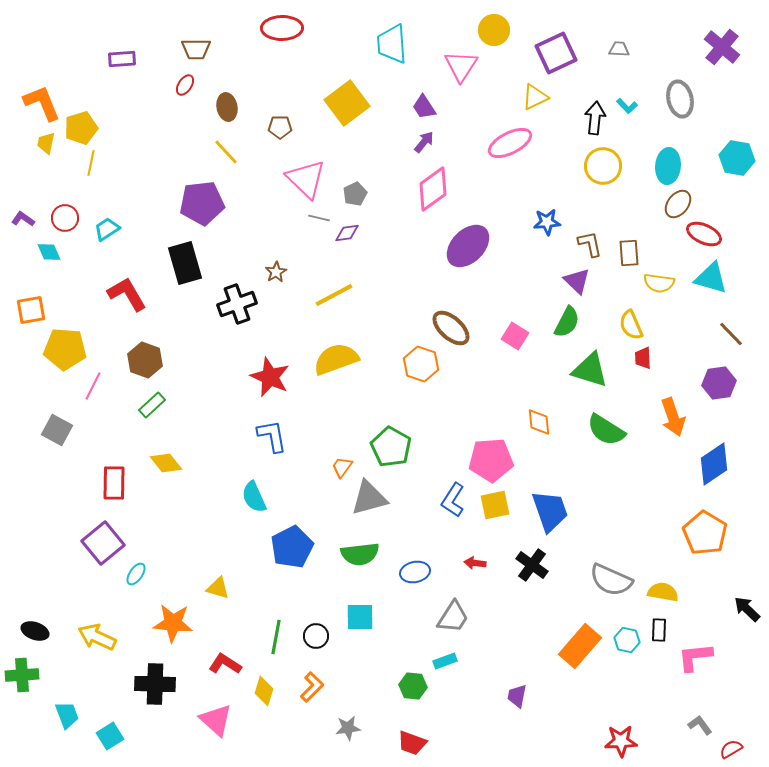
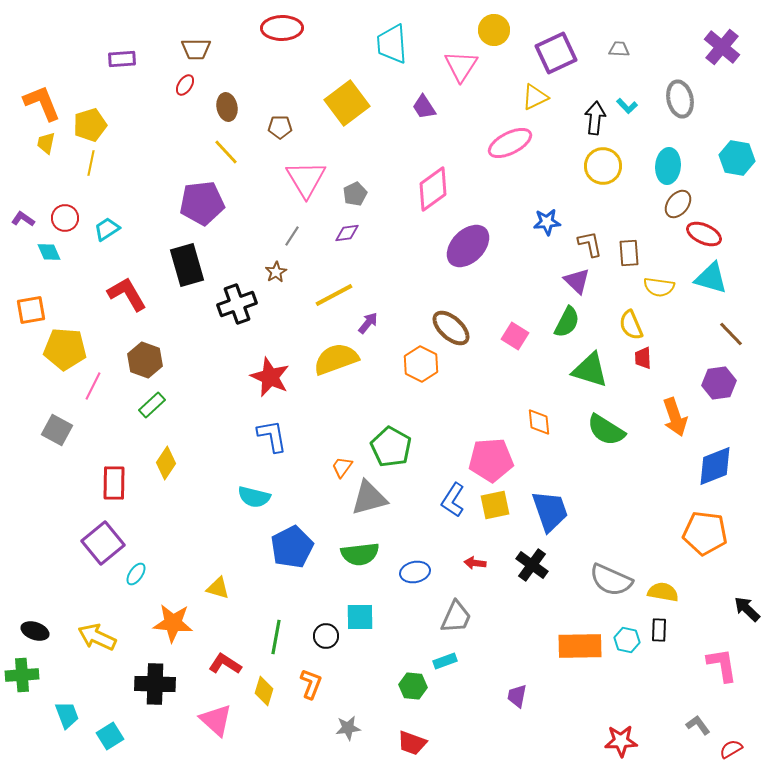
yellow pentagon at (81, 128): moved 9 px right, 3 px up
purple arrow at (424, 142): moved 56 px left, 181 px down
pink triangle at (306, 179): rotated 15 degrees clockwise
gray line at (319, 218): moved 27 px left, 18 px down; rotated 70 degrees counterclockwise
black rectangle at (185, 263): moved 2 px right, 2 px down
yellow semicircle at (659, 283): moved 4 px down
orange hexagon at (421, 364): rotated 8 degrees clockwise
orange arrow at (673, 417): moved 2 px right
yellow diamond at (166, 463): rotated 72 degrees clockwise
blue diamond at (714, 464): moved 1 px right, 2 px down; rotated 12 degrees clockwise
cyan semicircle at (254, 497): rotated 52 degrees counterclockwise
orange pentagon at (705, 533): rotated 24 degrees counterclockwise
gray trapezoid at (453, 617): moved 3 px right; rotated 9 degrees counterclockwise
black circle at (316, 636): moved 10 px right
orange rectangle at (580, 646): rotated 48 degrees clockwise
pink L-shape at (695, 657): moved 27 px right, 8 px down; rotated 87 degrees clockwise
orange L-shape at (312, 687): moved 1 px left, 3 px up; rotated 24 degrees counterclockwise
gray L-shape at (700, 725): moved 2 px left
